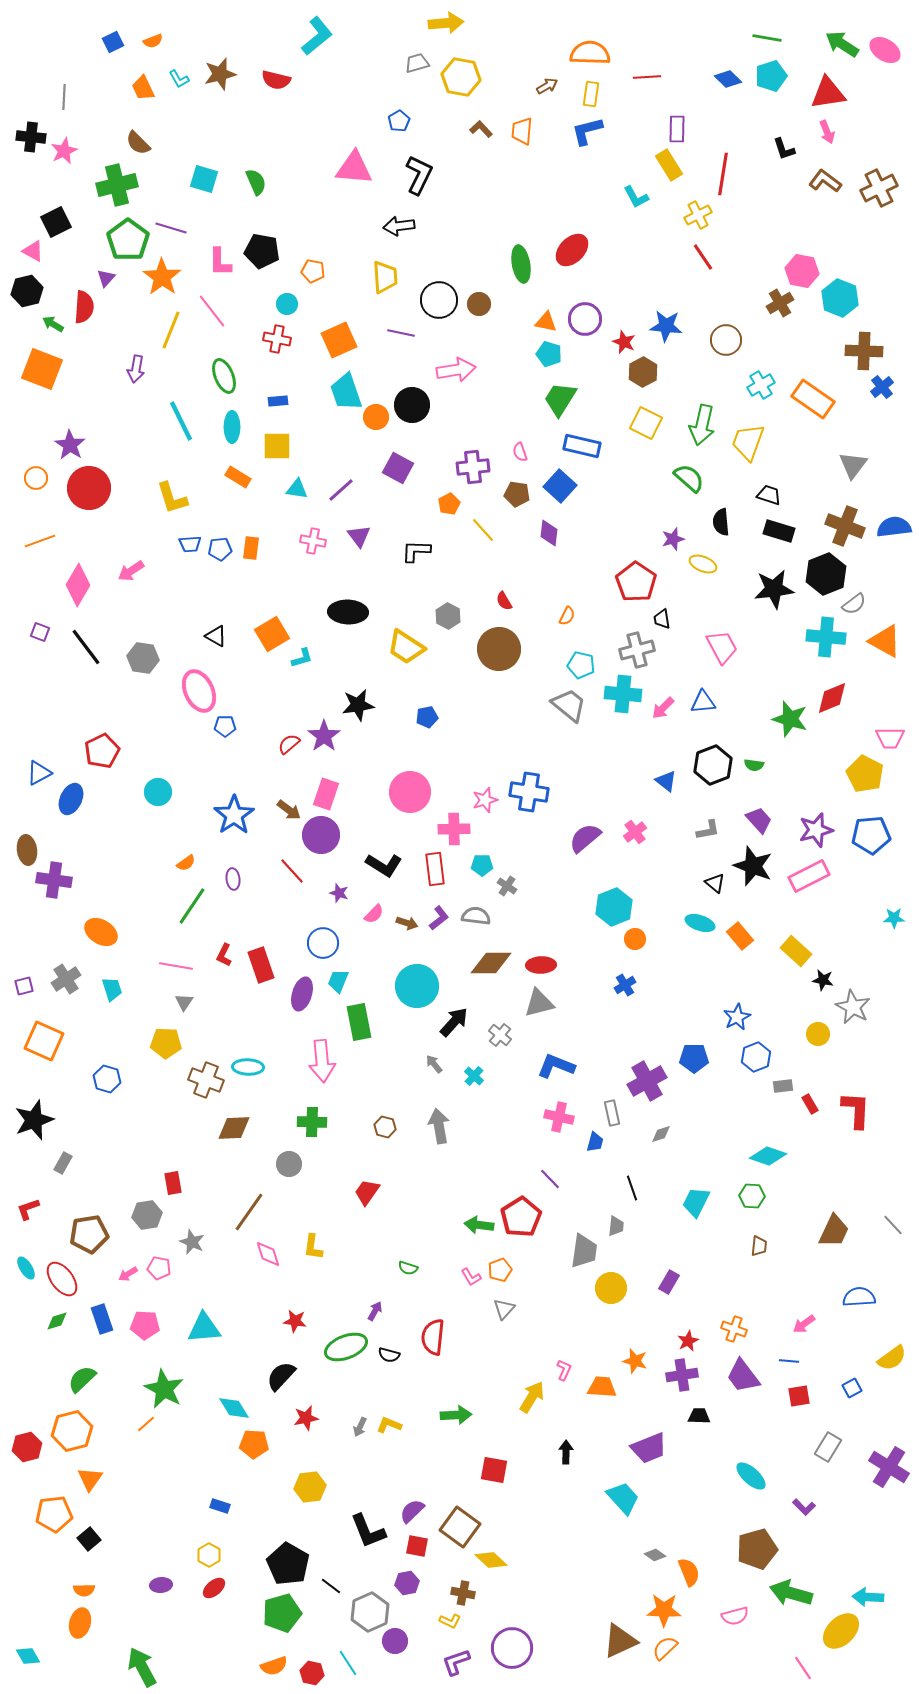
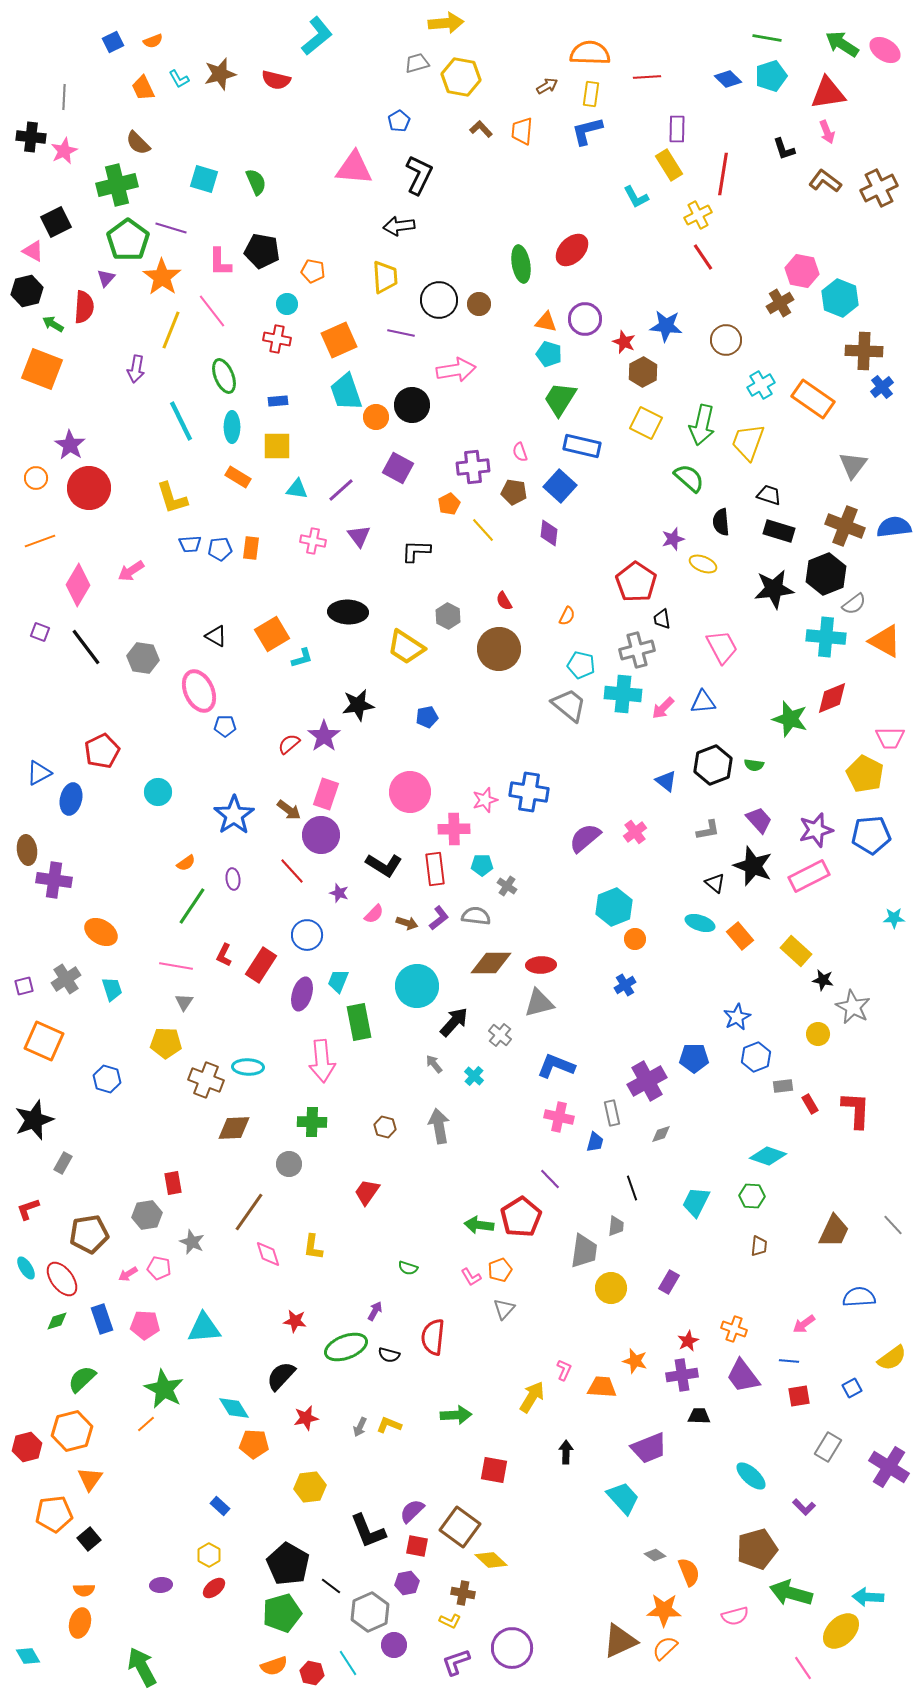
brown pentagon at (517, 494): moved 3 px left, 2 px up
blue ellipse at (71, 799): rotated 12 degrees counterclockwise
blue circle at (323, 943): moved 16 px left, 8 px up
red rectangle at (261, 965): rotated 52 degrees clockwise
blue rectangle at (220, 1506): rotated 24 degrees clockwise
purple circle at (395, 1641): moved 1 px left, 4 px down
